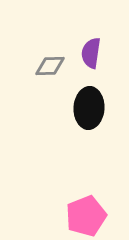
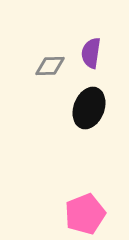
black ellipse: rotated 18 degrees clockwise
pink pentagon: moved 1 px left, 2 px up
